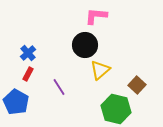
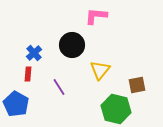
black circle: moved 13 px left
blue cross: moved 6 px right
yellow triangle: rotated 10 degrees counterclockwise
red rectangle: rotated 24 degrees counterclockwise
brown square: rotated 36 degrees clockwise
blue pentagon: moved 2 px down
